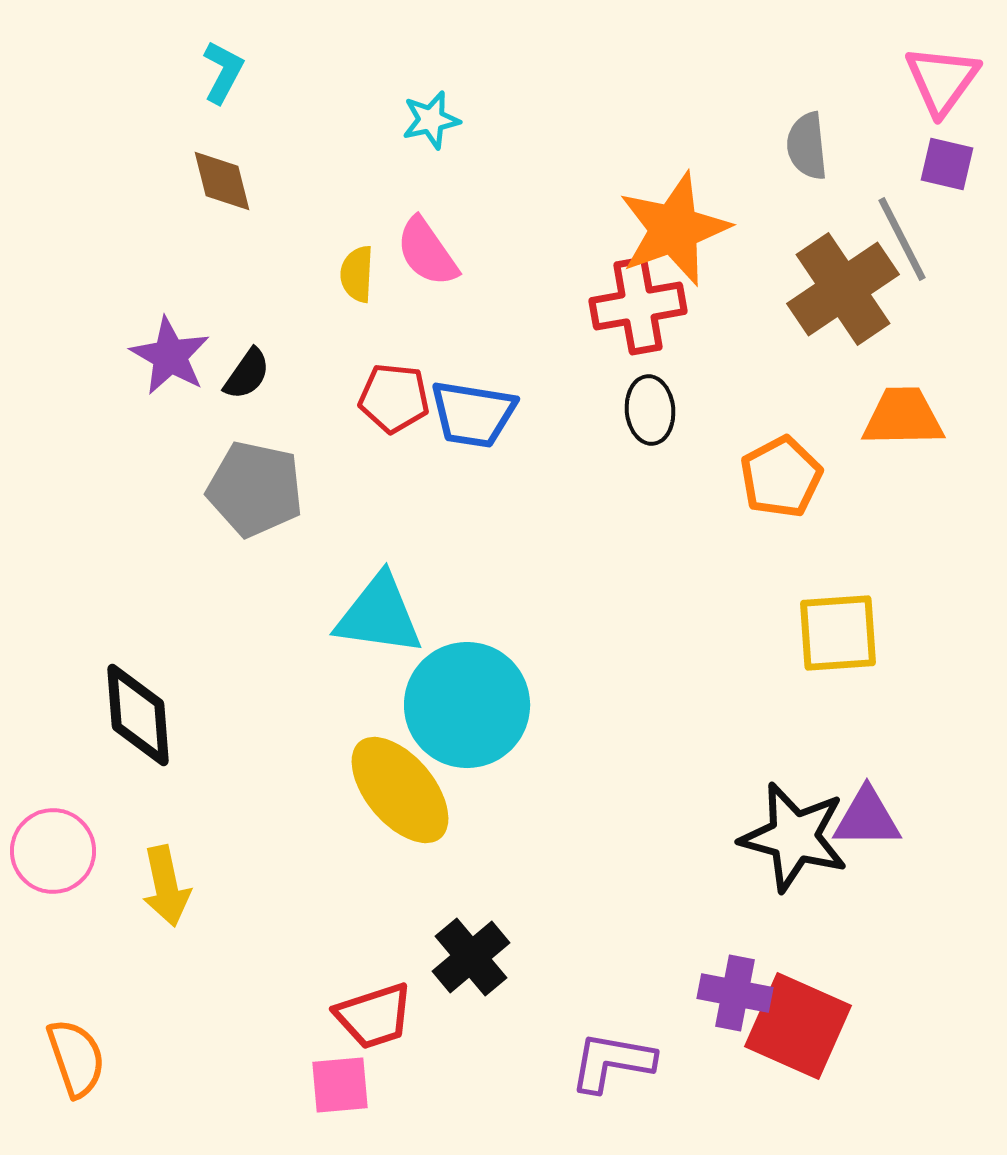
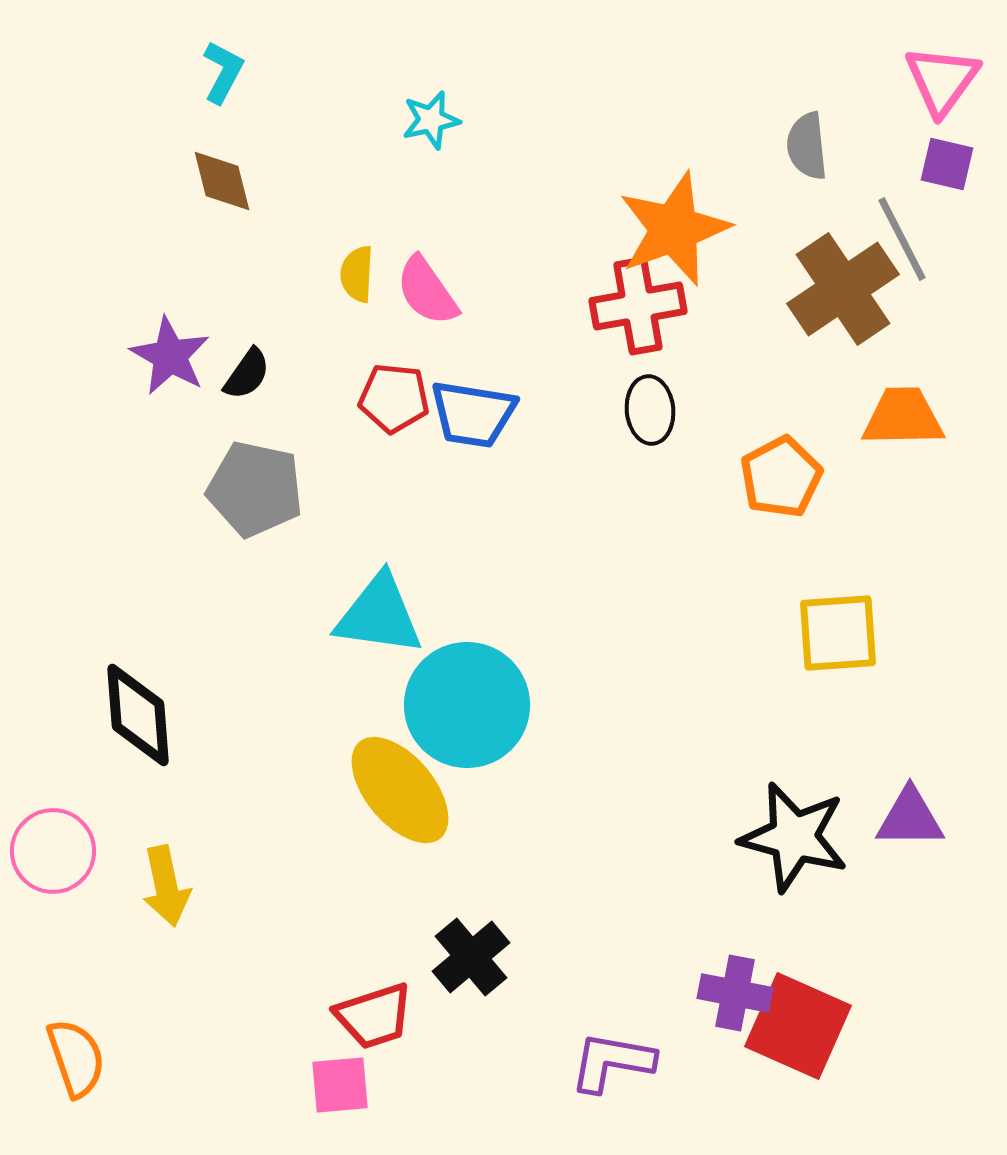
pink semicircle: moved 39 px down
purple triangle: moved 43 px right
